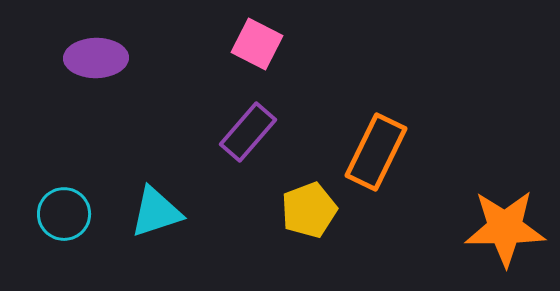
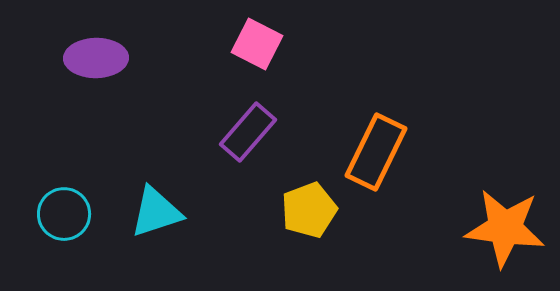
orange star: rotated 8 degrees clockwise
